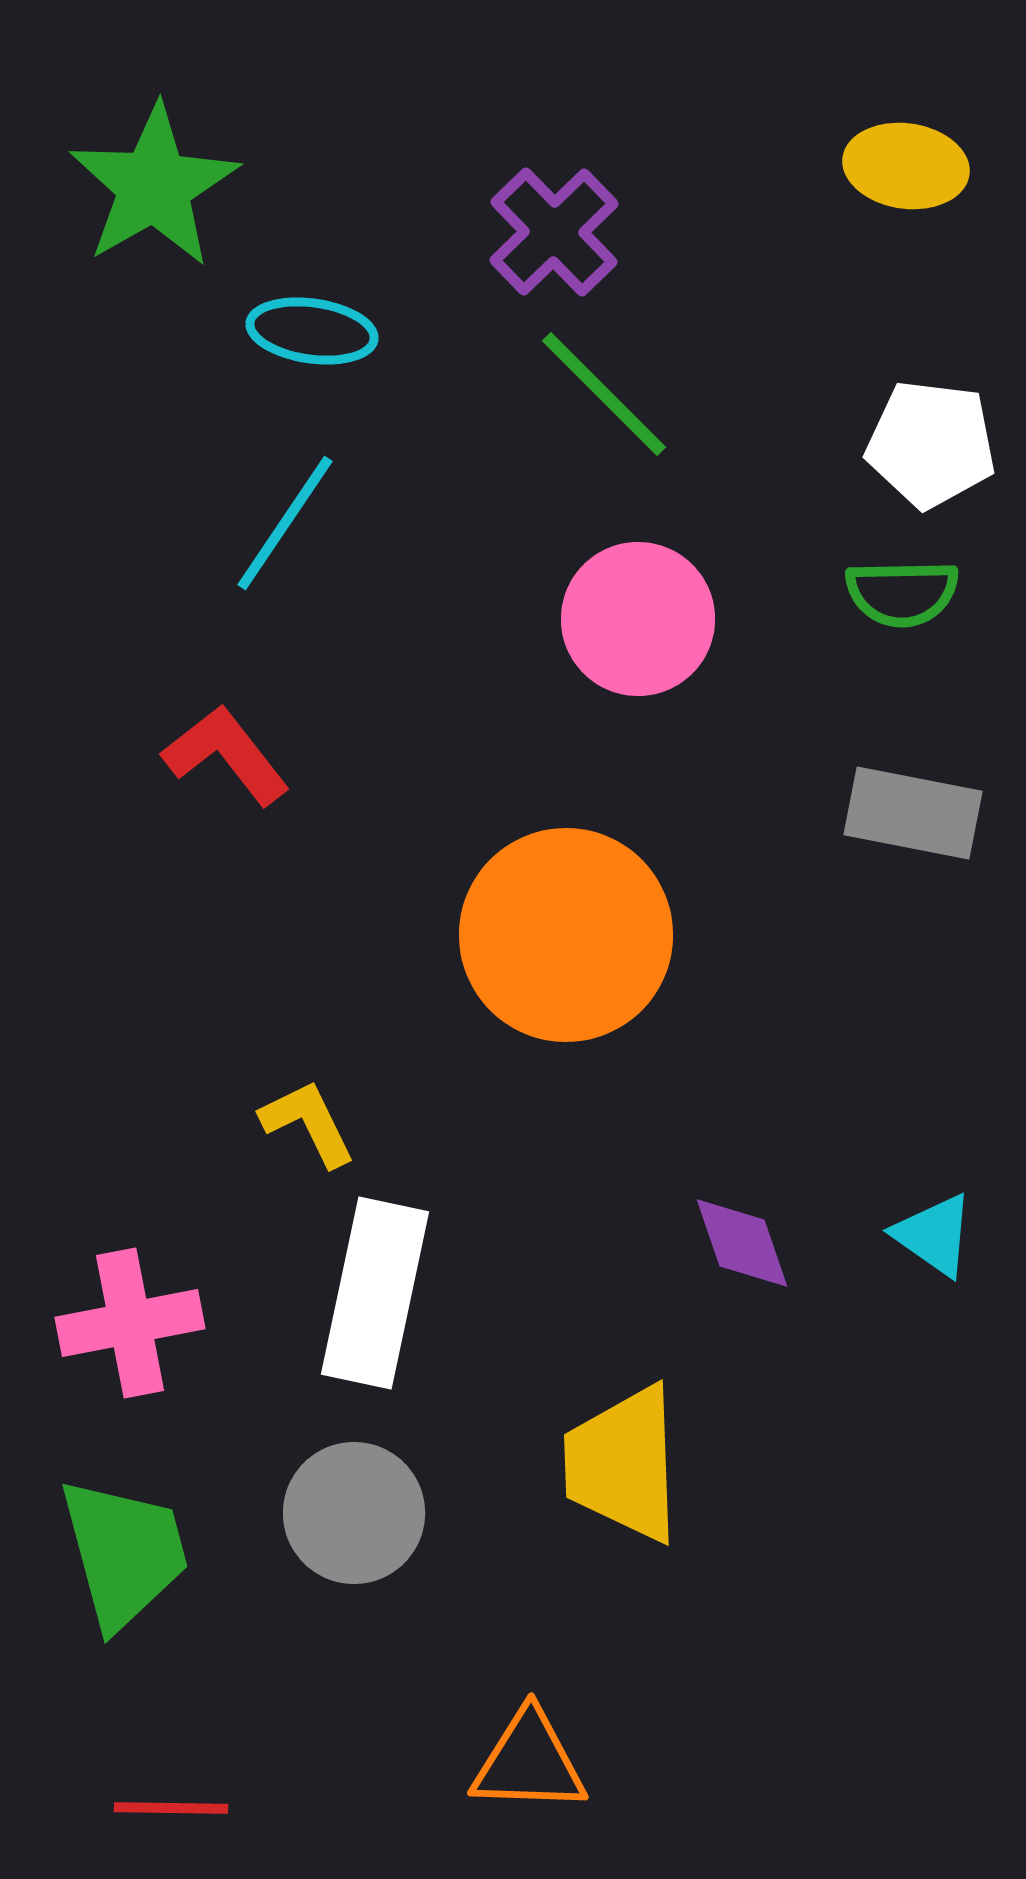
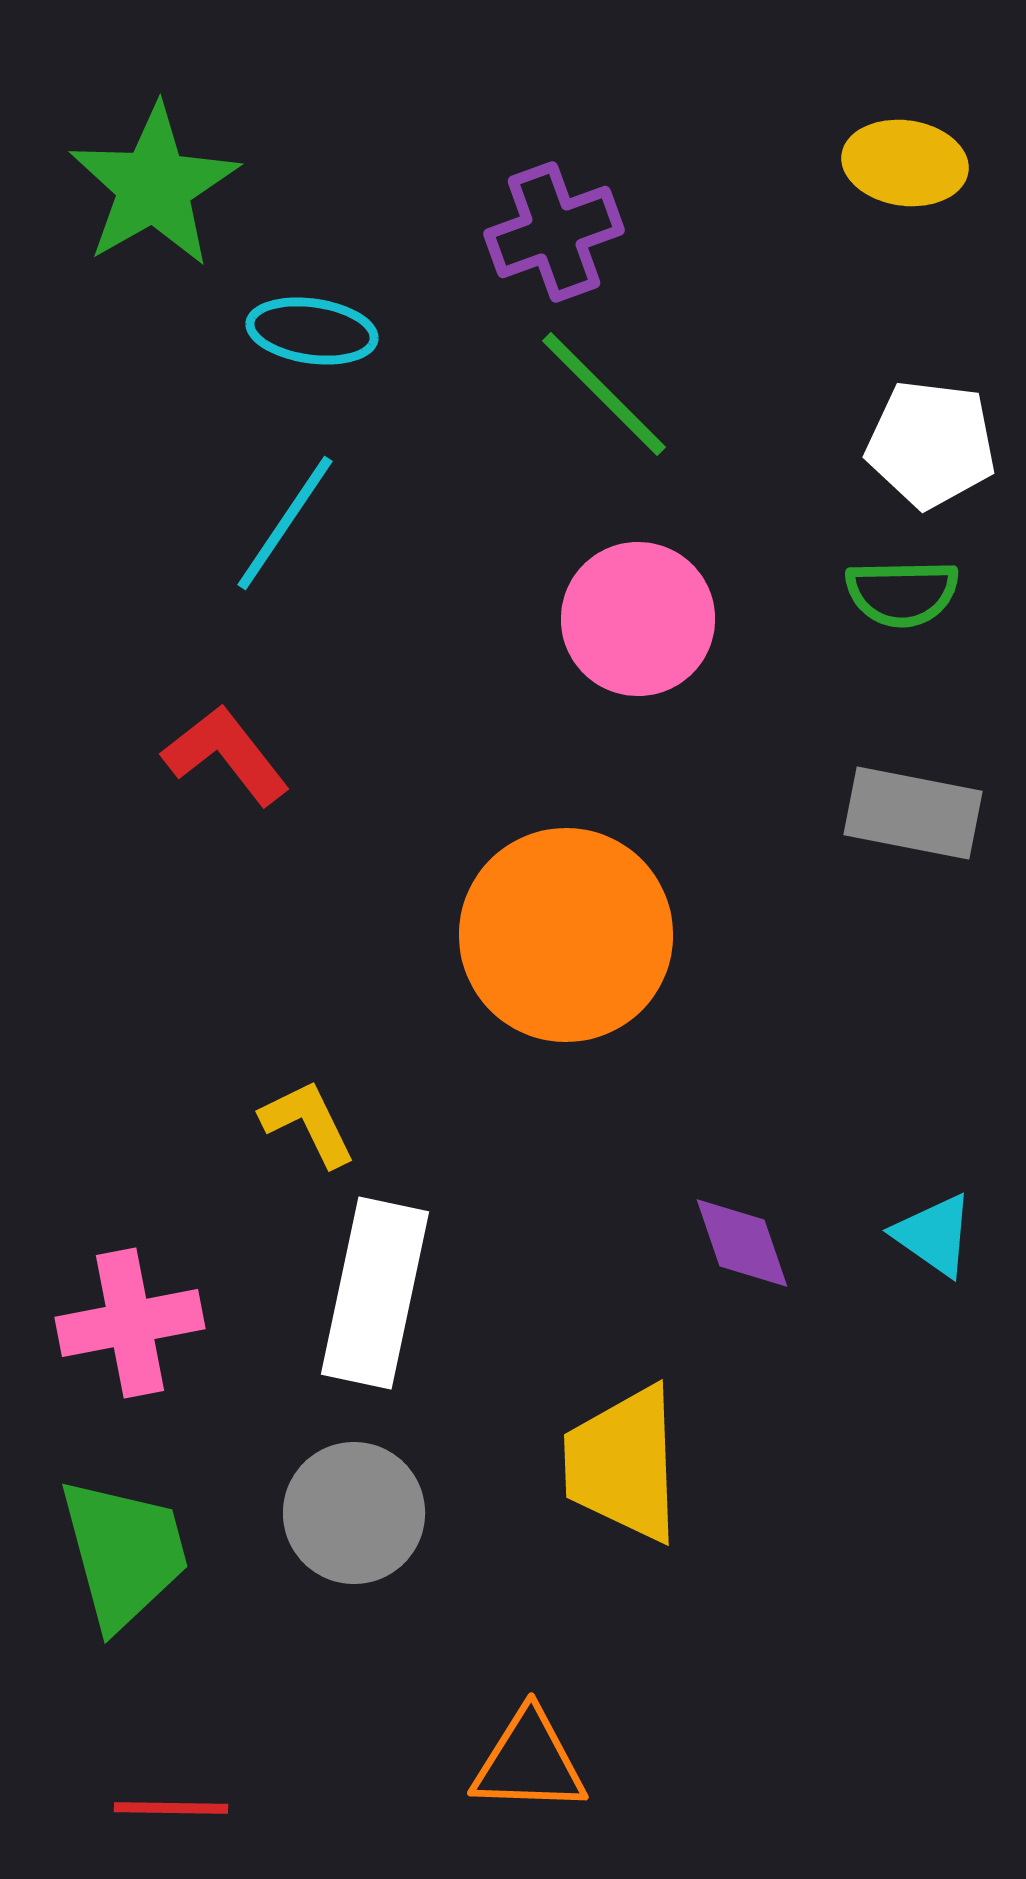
yellow ellipse: moved 1 px left, 3 px up
purple cross: rotated 24 degrees clockwise
